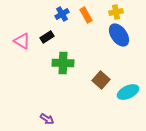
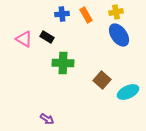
blue cross: rotated 24 degrees clockwise
black rectangle: rotated 64 degrees clockwise
pink triangle: moved 2 px right, 2 px up
brown square: moved 1 px right
